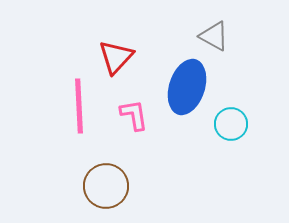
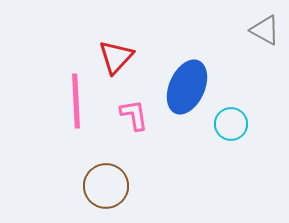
gray triangle: moved 51 px right, 6 px up
blue ellipse: rotated 6 degrees clockwise
pink line: moved 3 px left, 5 px up
